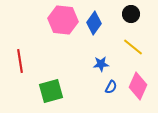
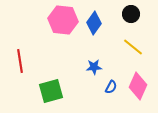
blue star: moved 7 px left, 3 px down
